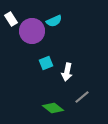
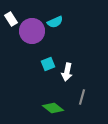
cyan semicircle: moved 1 px right, 1 px down
cyan square: moved 2 px right, 1 px down
gray line: rotated 35 degrees counterclockwise
